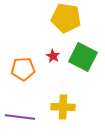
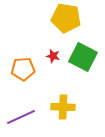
red star: rotated 16 degrees counterclockwise
purple line: moved 1 px right; rotated 32 degrees counterclockwise
